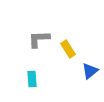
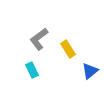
gray L-shape: rotated 35 degrees counterclockwise
cyan rectangle: moved 9 px up; rotated 21 degrees counterclockwise
